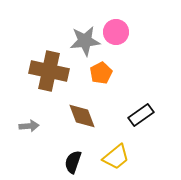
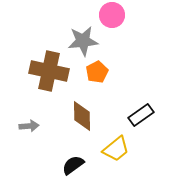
pink circle: moved 4 px left, 17 px up
gray star: moved 2 px left
orange pentagon: moved 4 px left, 1 px up
brown diamond: rotated 20 degrees clockwise
yellow trapezoid: moved 8 px up
black semicircle: moved 3 px down; rotated 35 degrees clockwise
